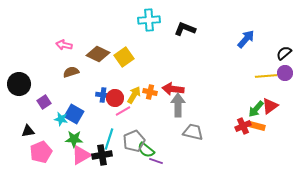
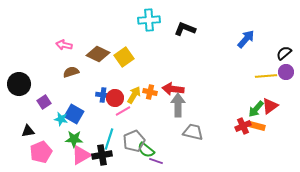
purple circle: moved 1 px right, 1 px up
